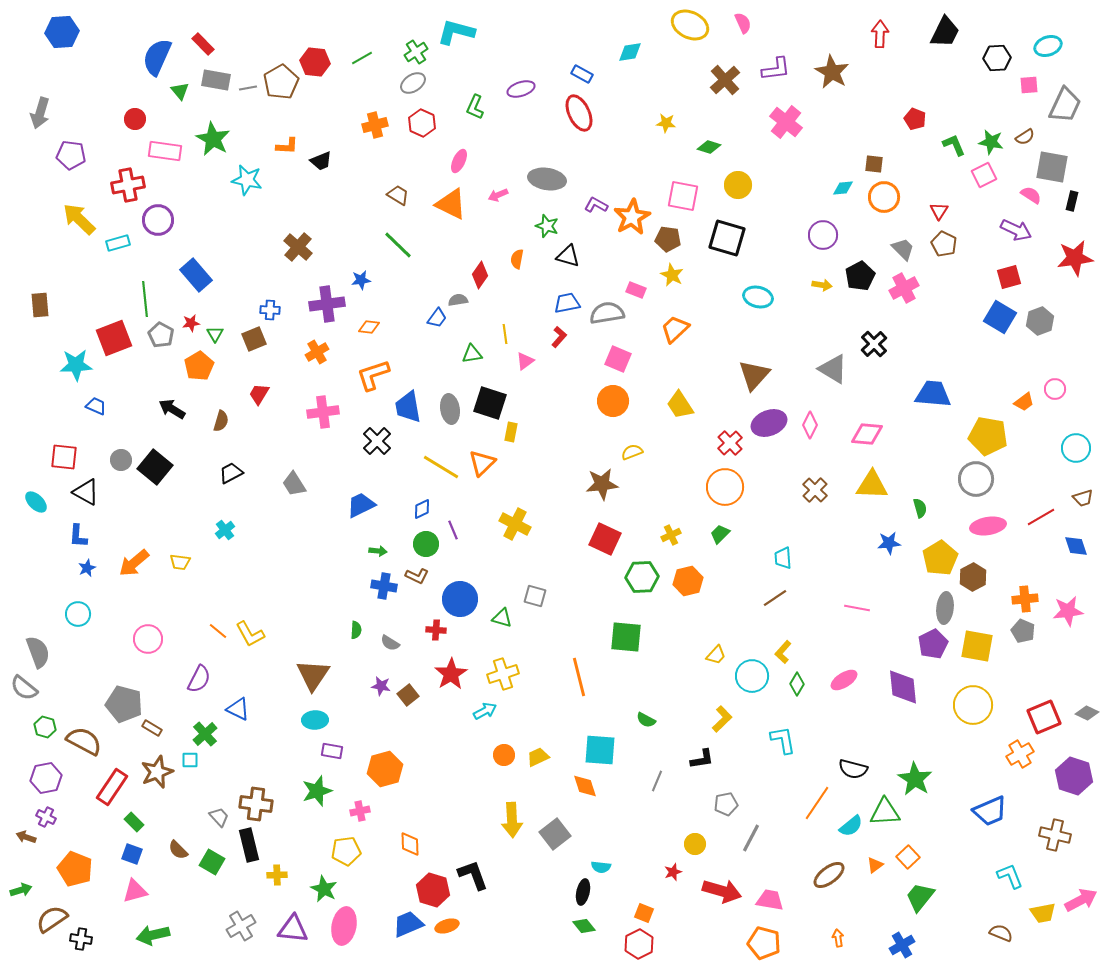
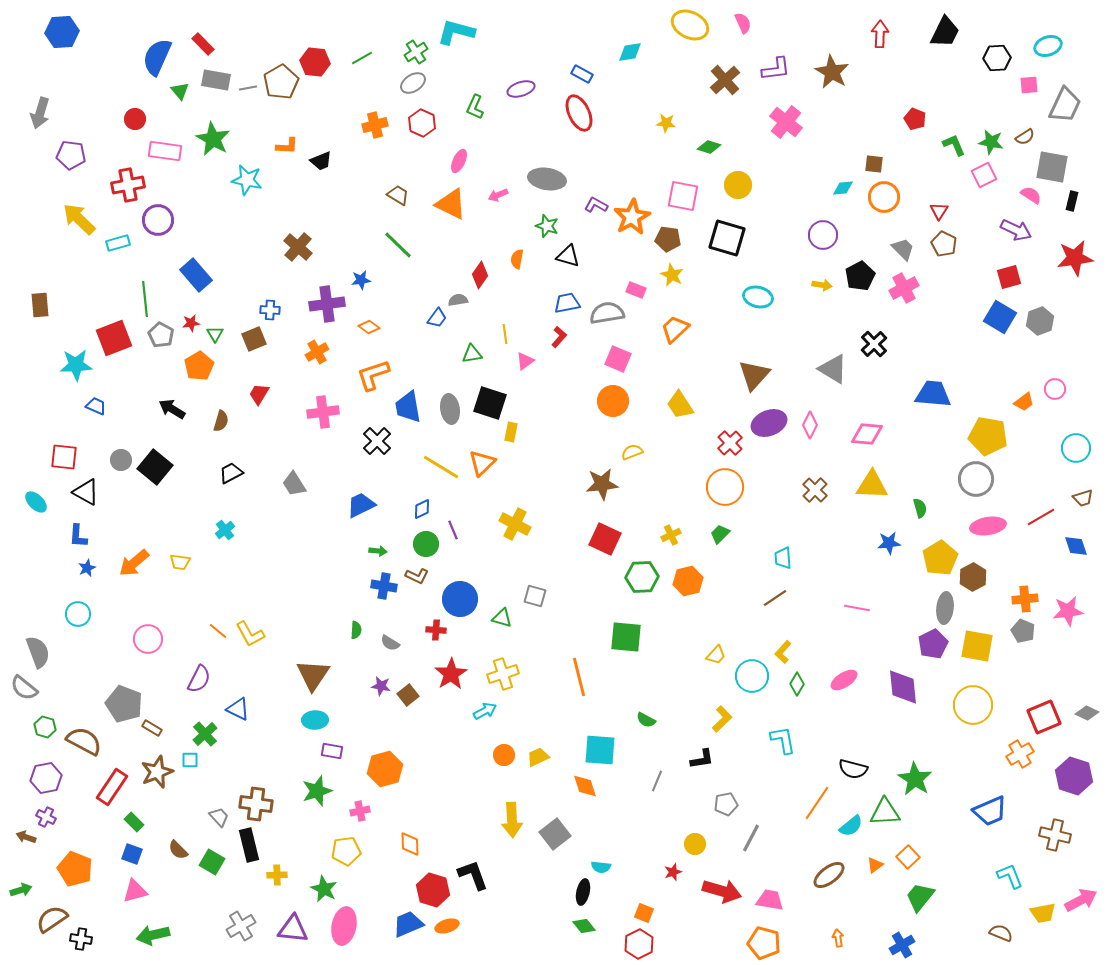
orange diamond at (369, 327): rotated 30 degrees clockwise
gray pentagon at (124, 704): rotated 6 degrees clockwise
